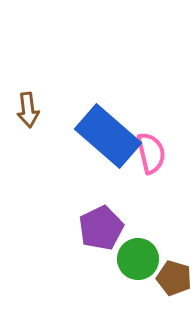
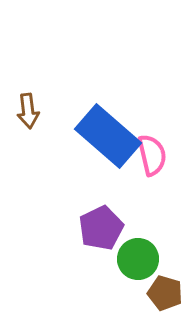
brown arrow: moved 1 px down
pink semicircle: moved 1 px right, 2 px down
brown pentagon: moved 9 px left, 15 px down
